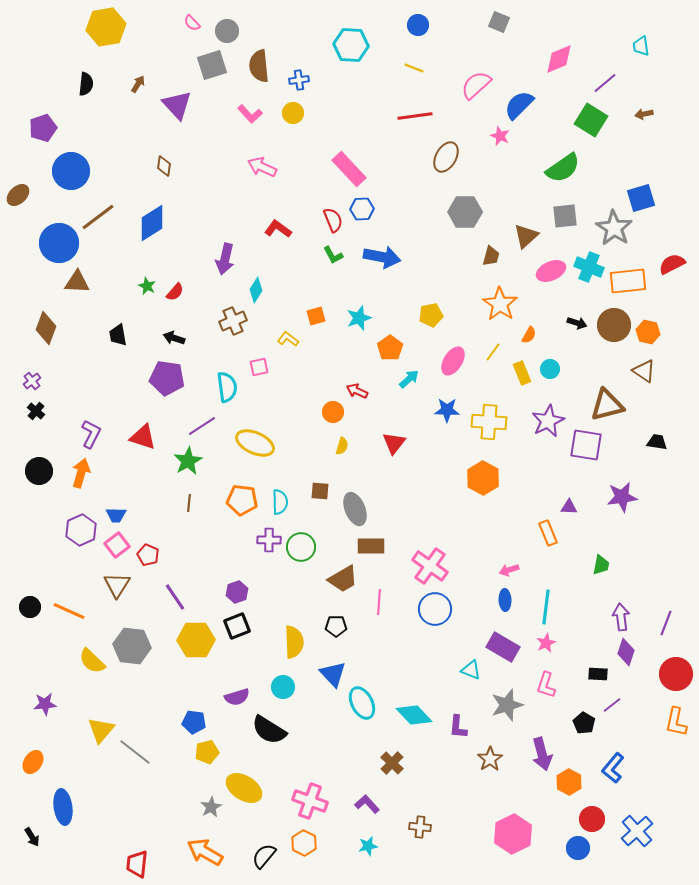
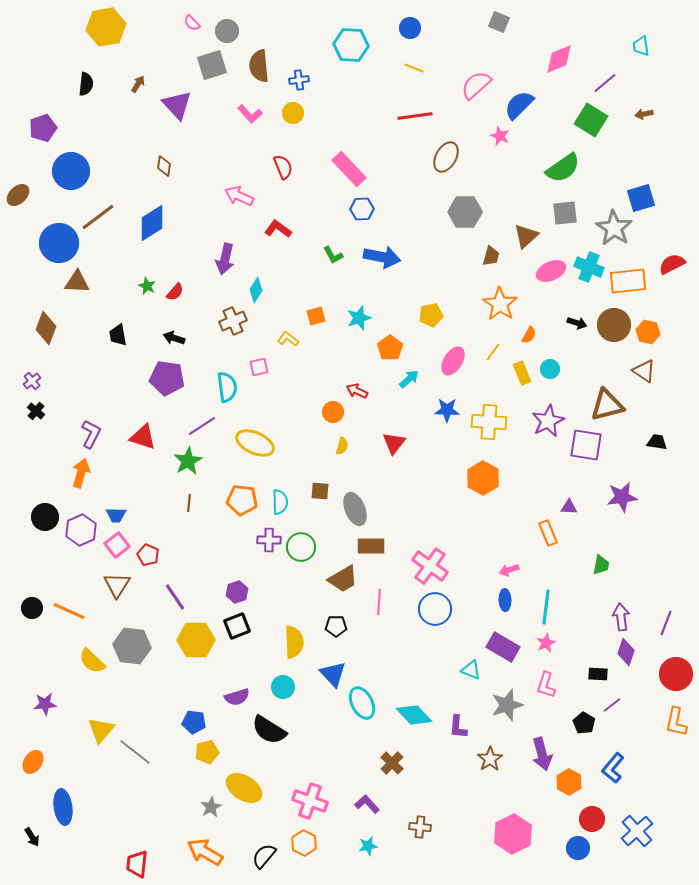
blue circle at (418, 25): moved 8 px left, 3 px down
pink arrow at (262, 167): moved 23 px left, 29 px down
gray square at (565, 216): moved 3 px up
red semicircle at (333, 220): moved 50 px left, 53 px up
black circle at (39, 471): moved 6 px right, 46 px down
black circle at (30, 607): moved 2 px right, 1 px down
